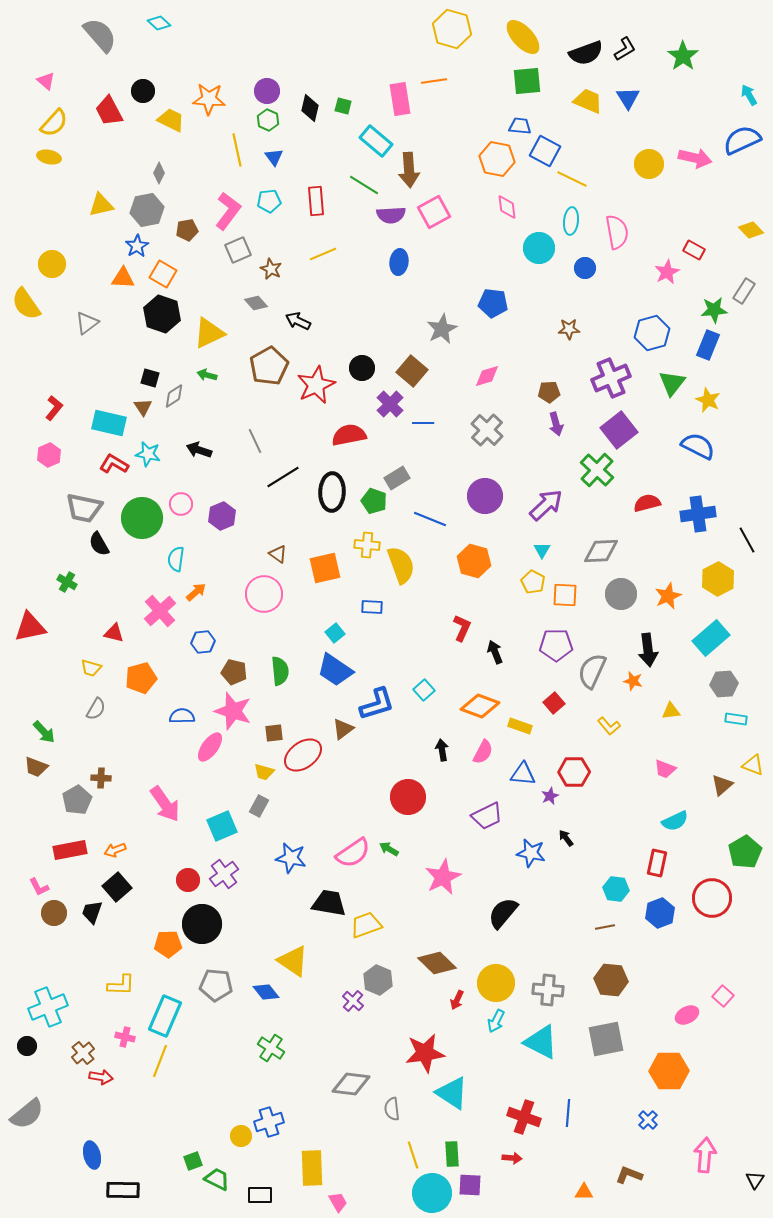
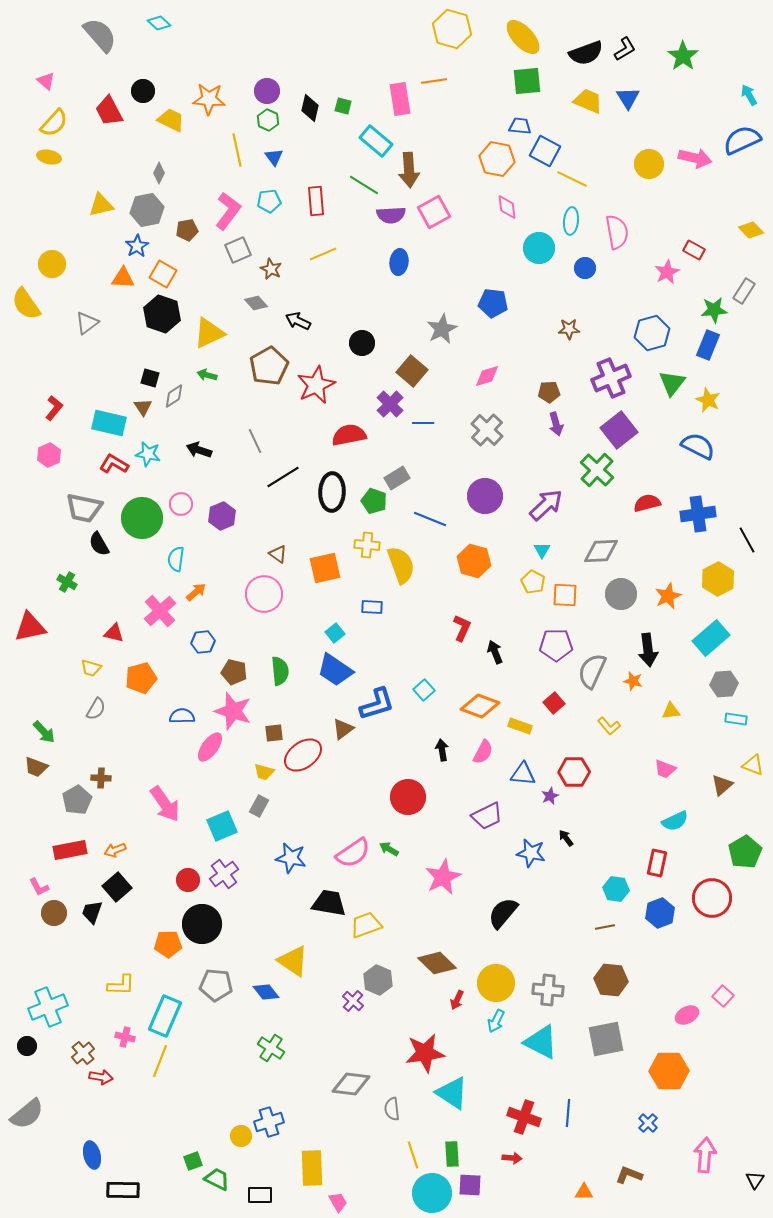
black circle at (362, 368): moved 25 px up
blue cross at (648, 1120): moved 3 px down
